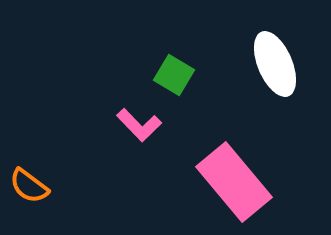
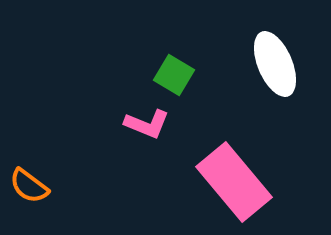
pink L-shape: moved 8 px right, 1 px up; rotated 24 degrees counterclockwise
